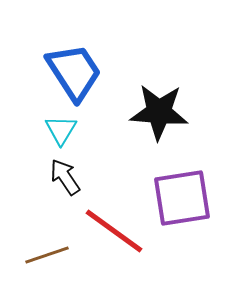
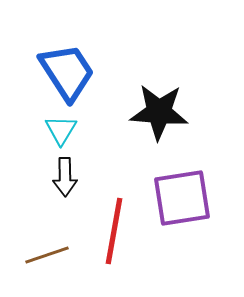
blue trapezoid: moved 7 px left
black arrow: rotated 147 degrees counterclockwise
red line: rotated 64 degrees clockwise
